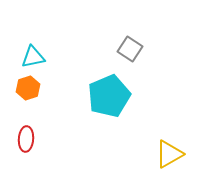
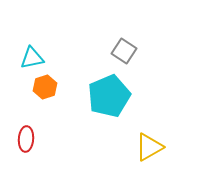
gray square: moved 6 px left, 2 px down
cyan triangle: moved 1 px left, 1 px down
orange hexagon: moved 17 px right, 1 px up
yellow triangle: moved 20 px left, 7 px up
